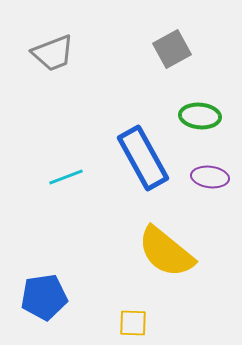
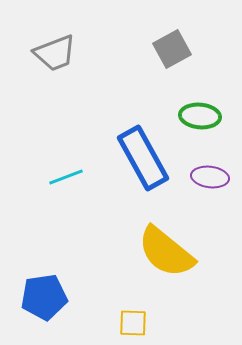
gray trapezoid: moved 2 px right
